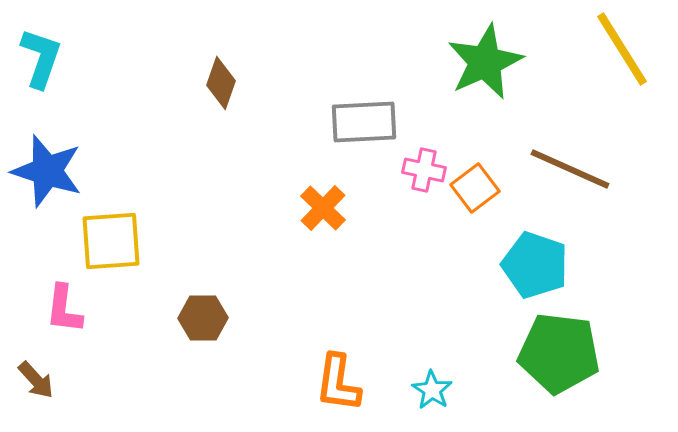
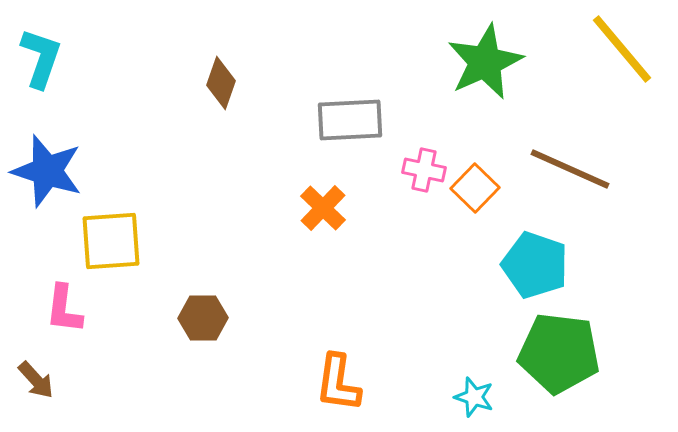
yellow line: rotated 8 degrees counterclockwise
gray rectangle: moved 14 px left, 2 px up
orange square: rotated 9 degrees counterclockwise
cyan star: moved 42 px right, 7 px down; rotated 15 degrees counterclockwise
